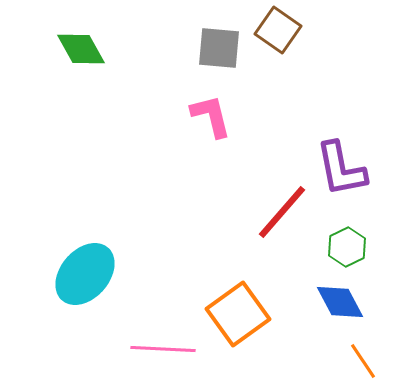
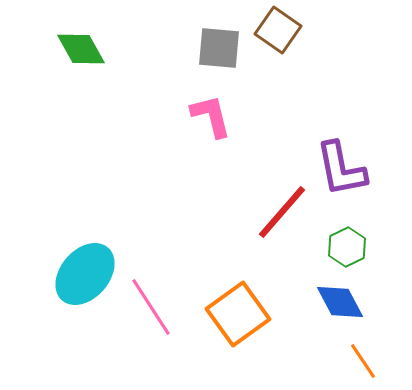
pink line: moved 12 px left, 42 px up; rotated 54 degrees clockwise
